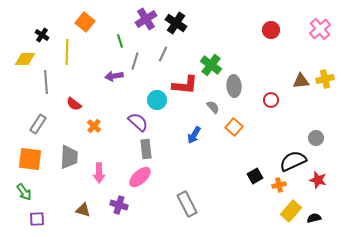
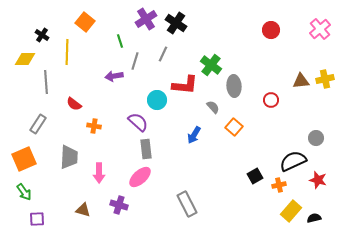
orange cross at (94, 126): rotated 32 degrees counterclockwise
orange square at (30, 159): moved 6 px left; rotated 30 degrees counterclockwise
